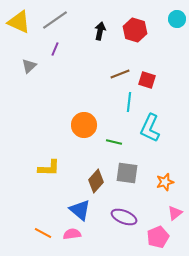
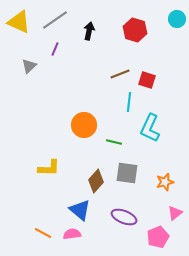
black arrow: moved 11 px left
